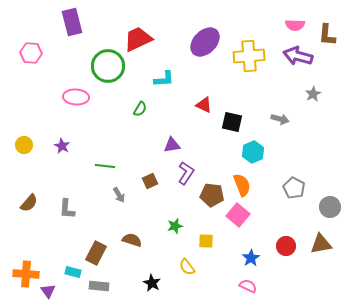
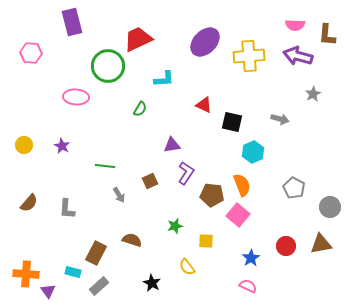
gray rectangle at (99, 286): rotated 48 degrees counterclockwise
